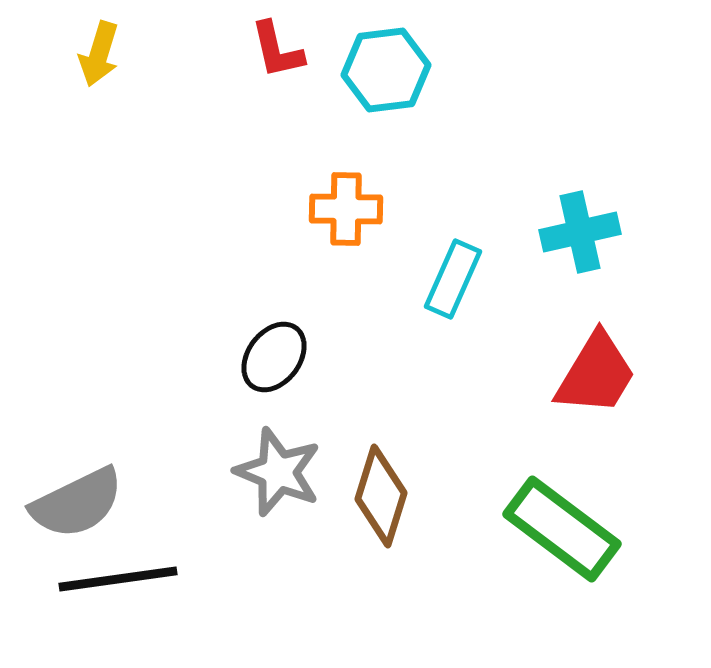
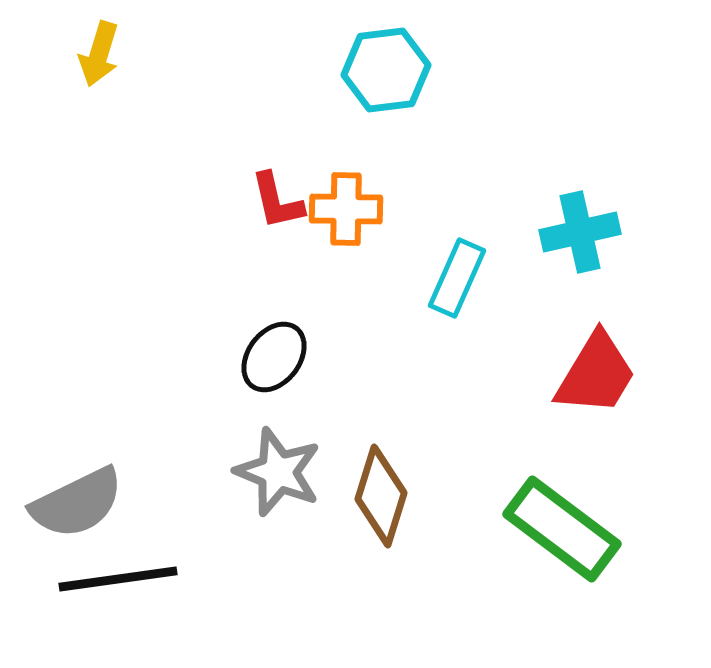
red L-shape: moved 151 px down
cyan rectangle: moved 4 px right, 1 px up
